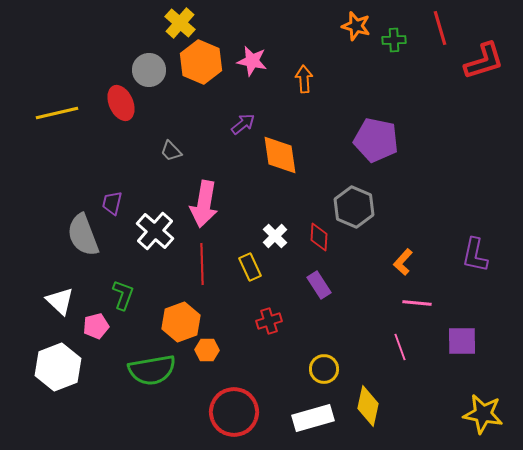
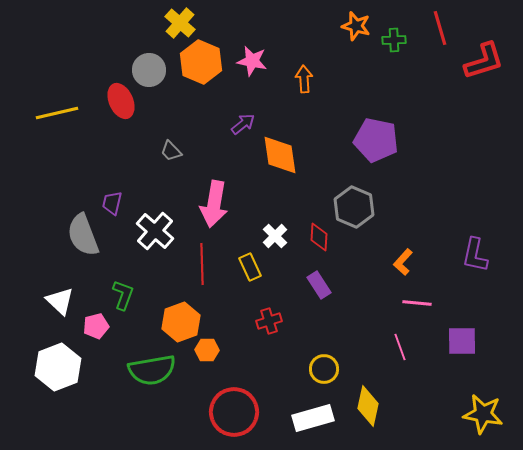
red ellipse at (121, 103): moved 2 px up
pink arrow at (204, 204): moved 10 px right
